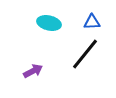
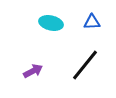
cyan ellipse: moved 2 px right
black line: moved 11 px down
